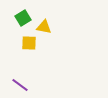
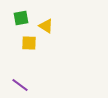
green square: moved 2 px left; rotated 21 degrees clockwise
yellow triangle: moved 2 px right, 1 px up; rotated 21 degrees clockwise
